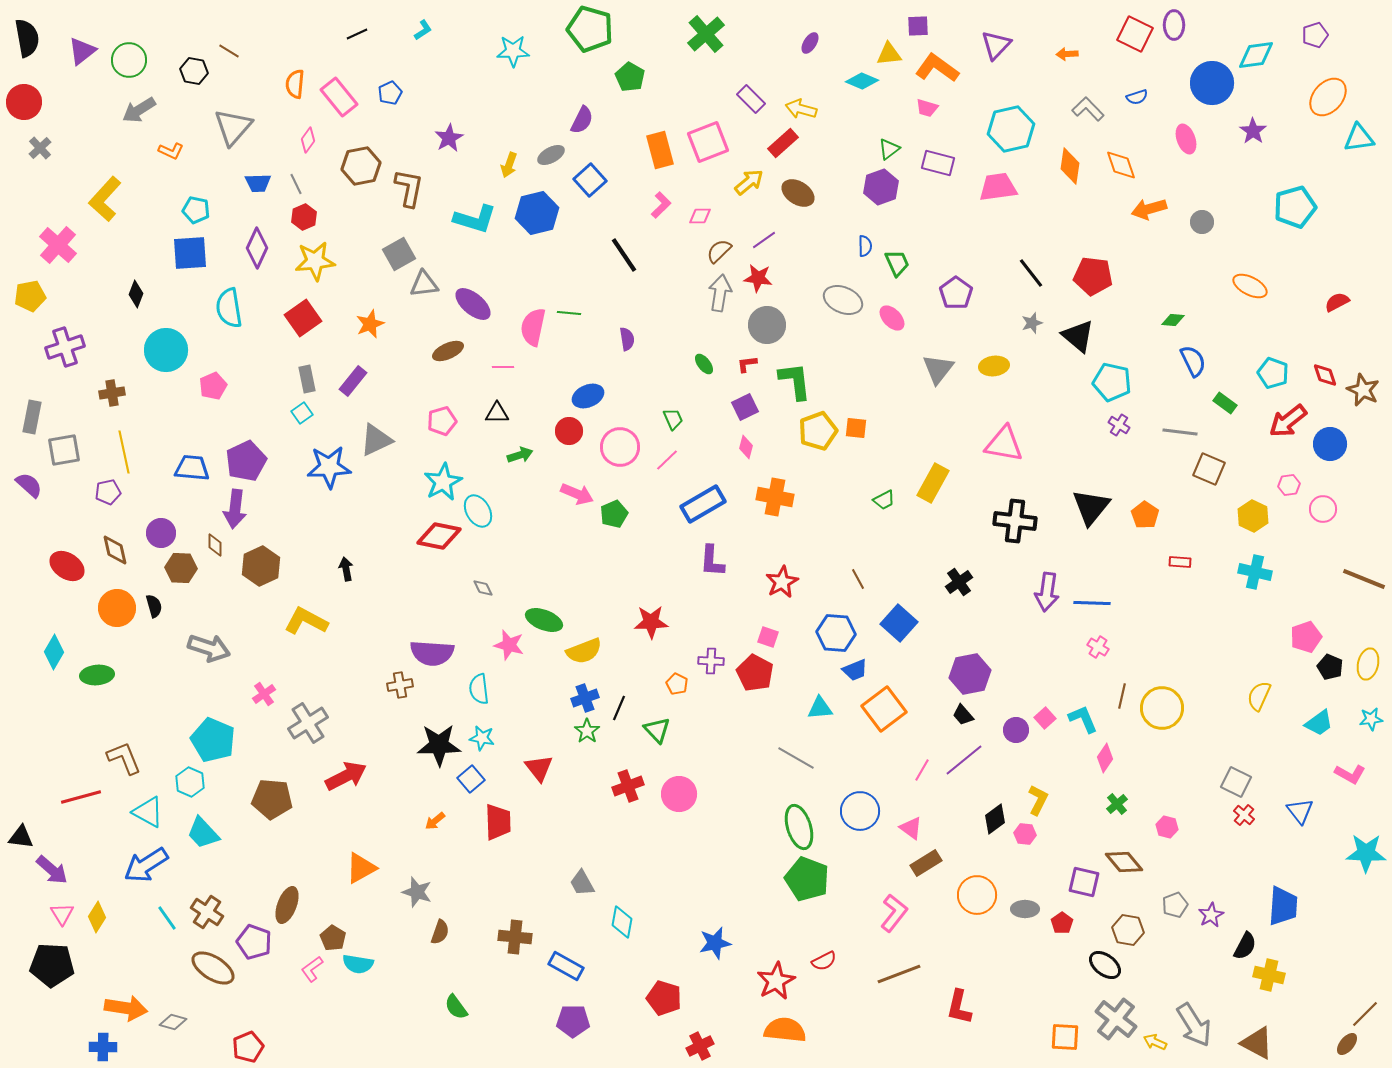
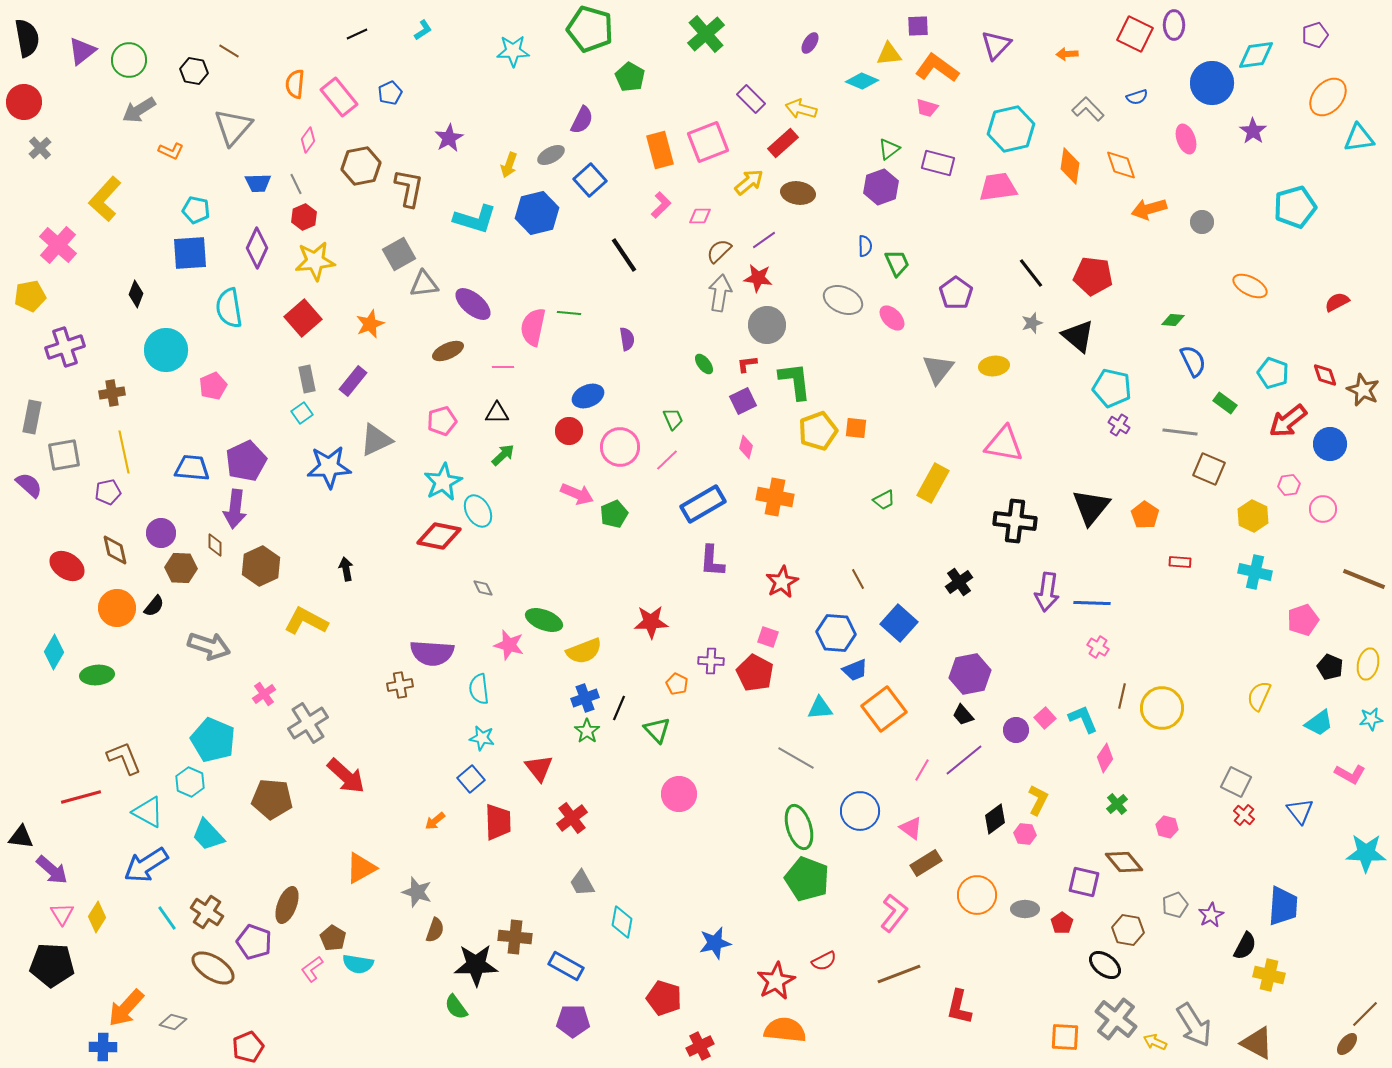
brown ellipse at (798, 193): rotated 24 degrees counterclockwise
red square at (303, 318): rotated 6 degrees counterclockwise
cyan pentagon at (1112, 382): moved 6 px down
purple square at (745, 407): moved 2 px left, 6 px up
gray square at (64, 450): moved 5 px down
green arrow at (520, 455): moved 17 px left; rotated 25 degrees counterclockwise
black semicircle at (154, 606): rotated 55 degrees clockwise
pink pentagon at (1306, 637): moved 3 px left, 17 px up
gray arrow at (209, 648): moved 2 px up
black star at (439, 745): moved 37 px right, 220 px down
red arrow at (346, 776): rotated 69 degrees clockwise
red cross at (628, 786): moved 56 px left, 32 px down; rotated 16 degrees counterclockwise
cyan trapezoid at (203, 833): moved 5 px right, 2 px down
brown semicircle at (440, 932): moved 5 px left, 2 px up
orange arrow at (126, 1008): rotated 123 degrees clockwise
